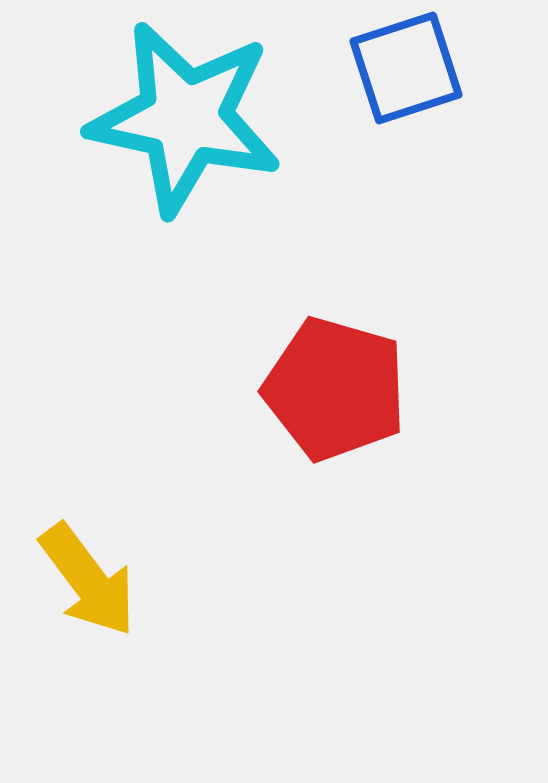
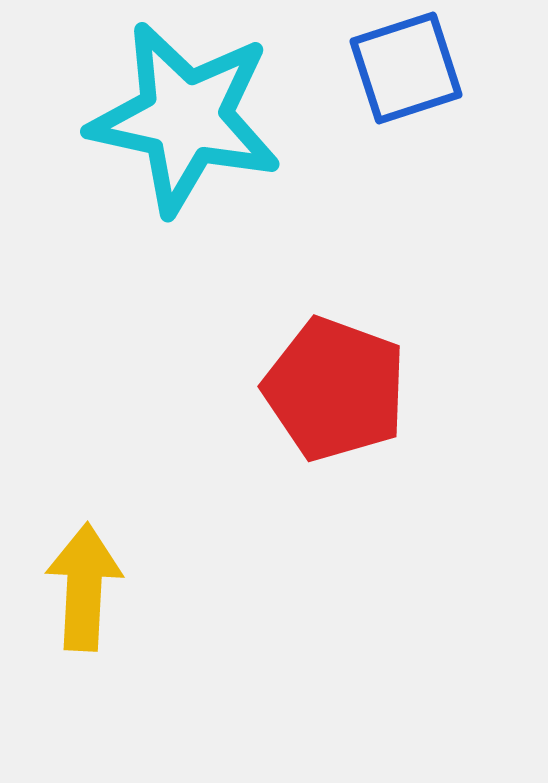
red pentagon: rotated 4 degrees clockwise
yellow arrow: moved 4 px left, 7 px down; rotated 140 degrees counterclockwise
